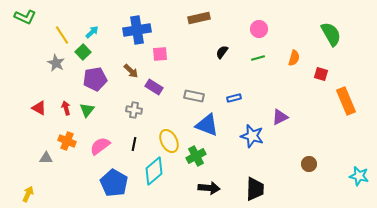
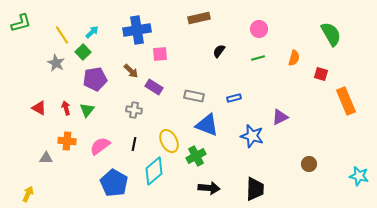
green L-shape: moved 4 px left, 6 px down; rotated 40 degrees counterclockwise
black semicircle: moved 3 px left, 1 px up
orange cross: rotated 18 degrees counterclockwise
